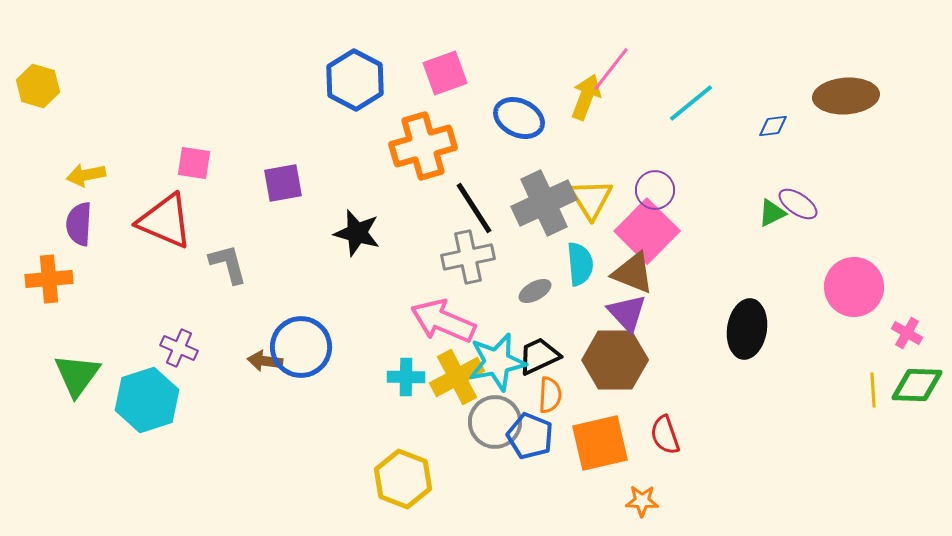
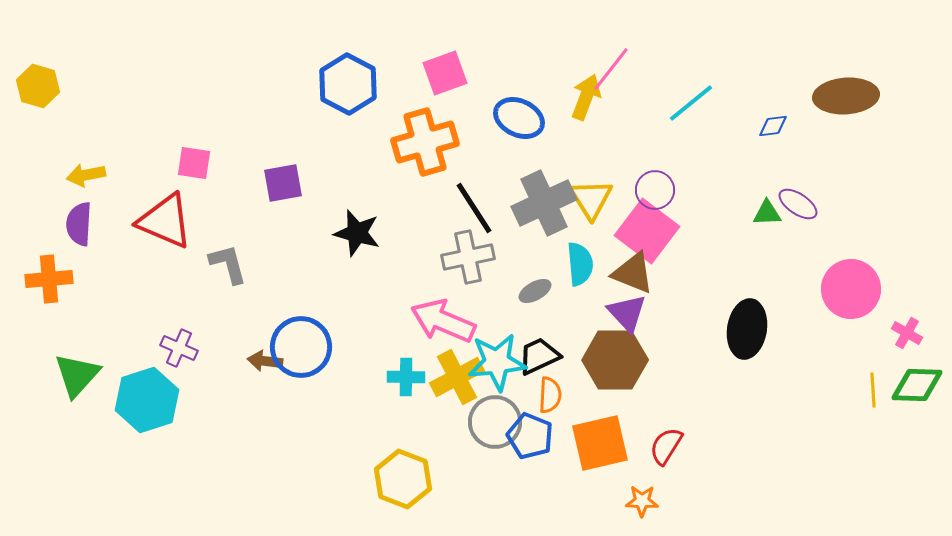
blue hexagon at (355, 80): moved 7 px left, 4 px down
orange cross at (423, 146): moved 2 px right, 4 px up
green triangle at (772, 213): moved 5 px left; rotated 24 degrees clockwise
pink square at (647, 231): rotated 8 degrees counterclockwise
pink circle at (854, 287): moved 3 px left, 2 px down
cyan star at (497, 362): rotated 6 degrees clockwise
green triangle at (77, 375): rotated 6 degrees clockwise
red semicircle at (665, 435): moved 1 px right, 11 px down; rotated 51 degrees clockwise
